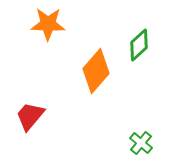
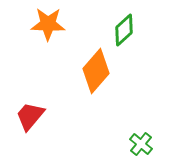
green diamond: moved 15 px left, 15 px up
green cross: moved 1 px down
